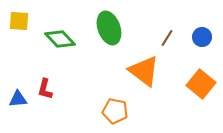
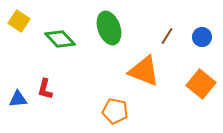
yellow square: rotated 30 degrees clockwise
brown line: moved 2 px up
orange triangle: rotated 16 degrees counterclockwise
